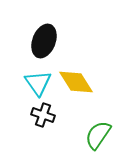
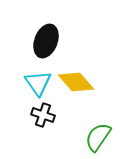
black ellipse: moved 2 px right
yellow diamond: rotated 9 degrees counterclockwise
green semicircle: moved 2 px down
